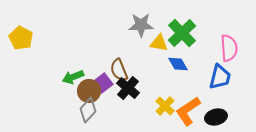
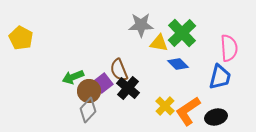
blue diamond: rotated 15 degrees counterclockwise
